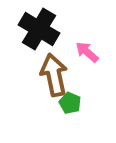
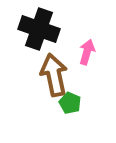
black cross: rotated 12 degrees counterclockwise
pink arrow: rotated 65 degrees clockwise
